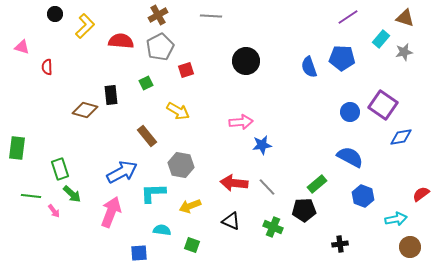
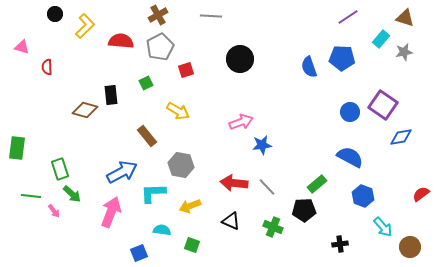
black circle at (246, 61): moved 6 px left, 2 px up
pink arrow at (241, 122): rotated 15 degrees counterclockwise
cyan arrow at (396, 219): moved 13 px left, 8 px down; rotated 60 degrees clockwise
blue square at (139, 253): rotated 18 degrees counterclockwise
